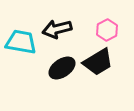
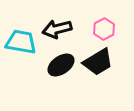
pink hexagon: moved 3 px left, 1 px up
black ellipse: moved 1 px left, 3 px up
